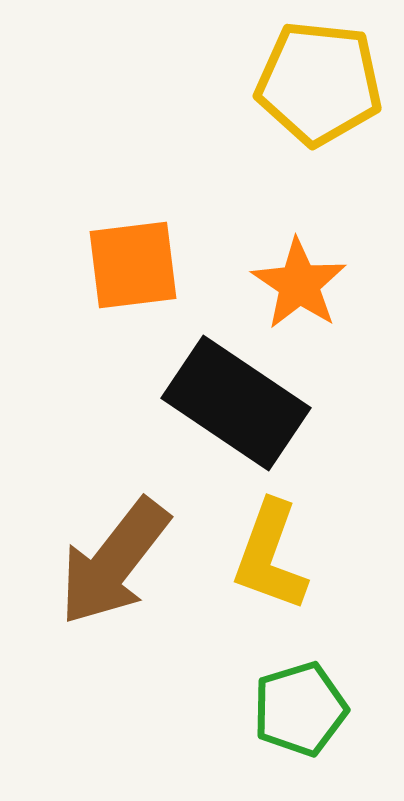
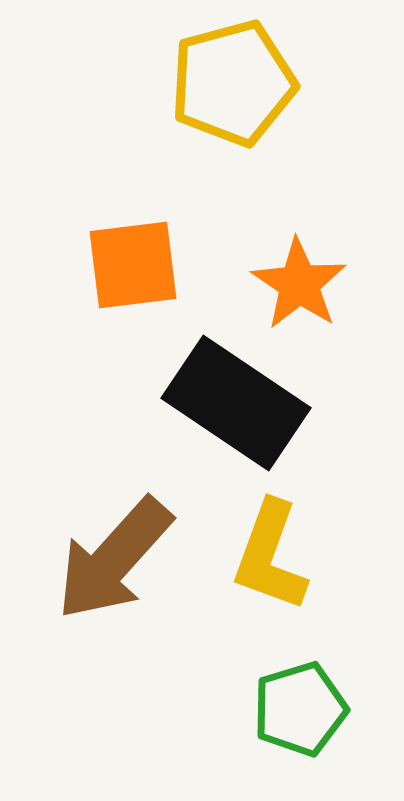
yellow pentagon: moved 86 px left; rotated 21 degrees counterclockwise
brown arrow: moved 3 px up; rotated 4 degrees clockwise
